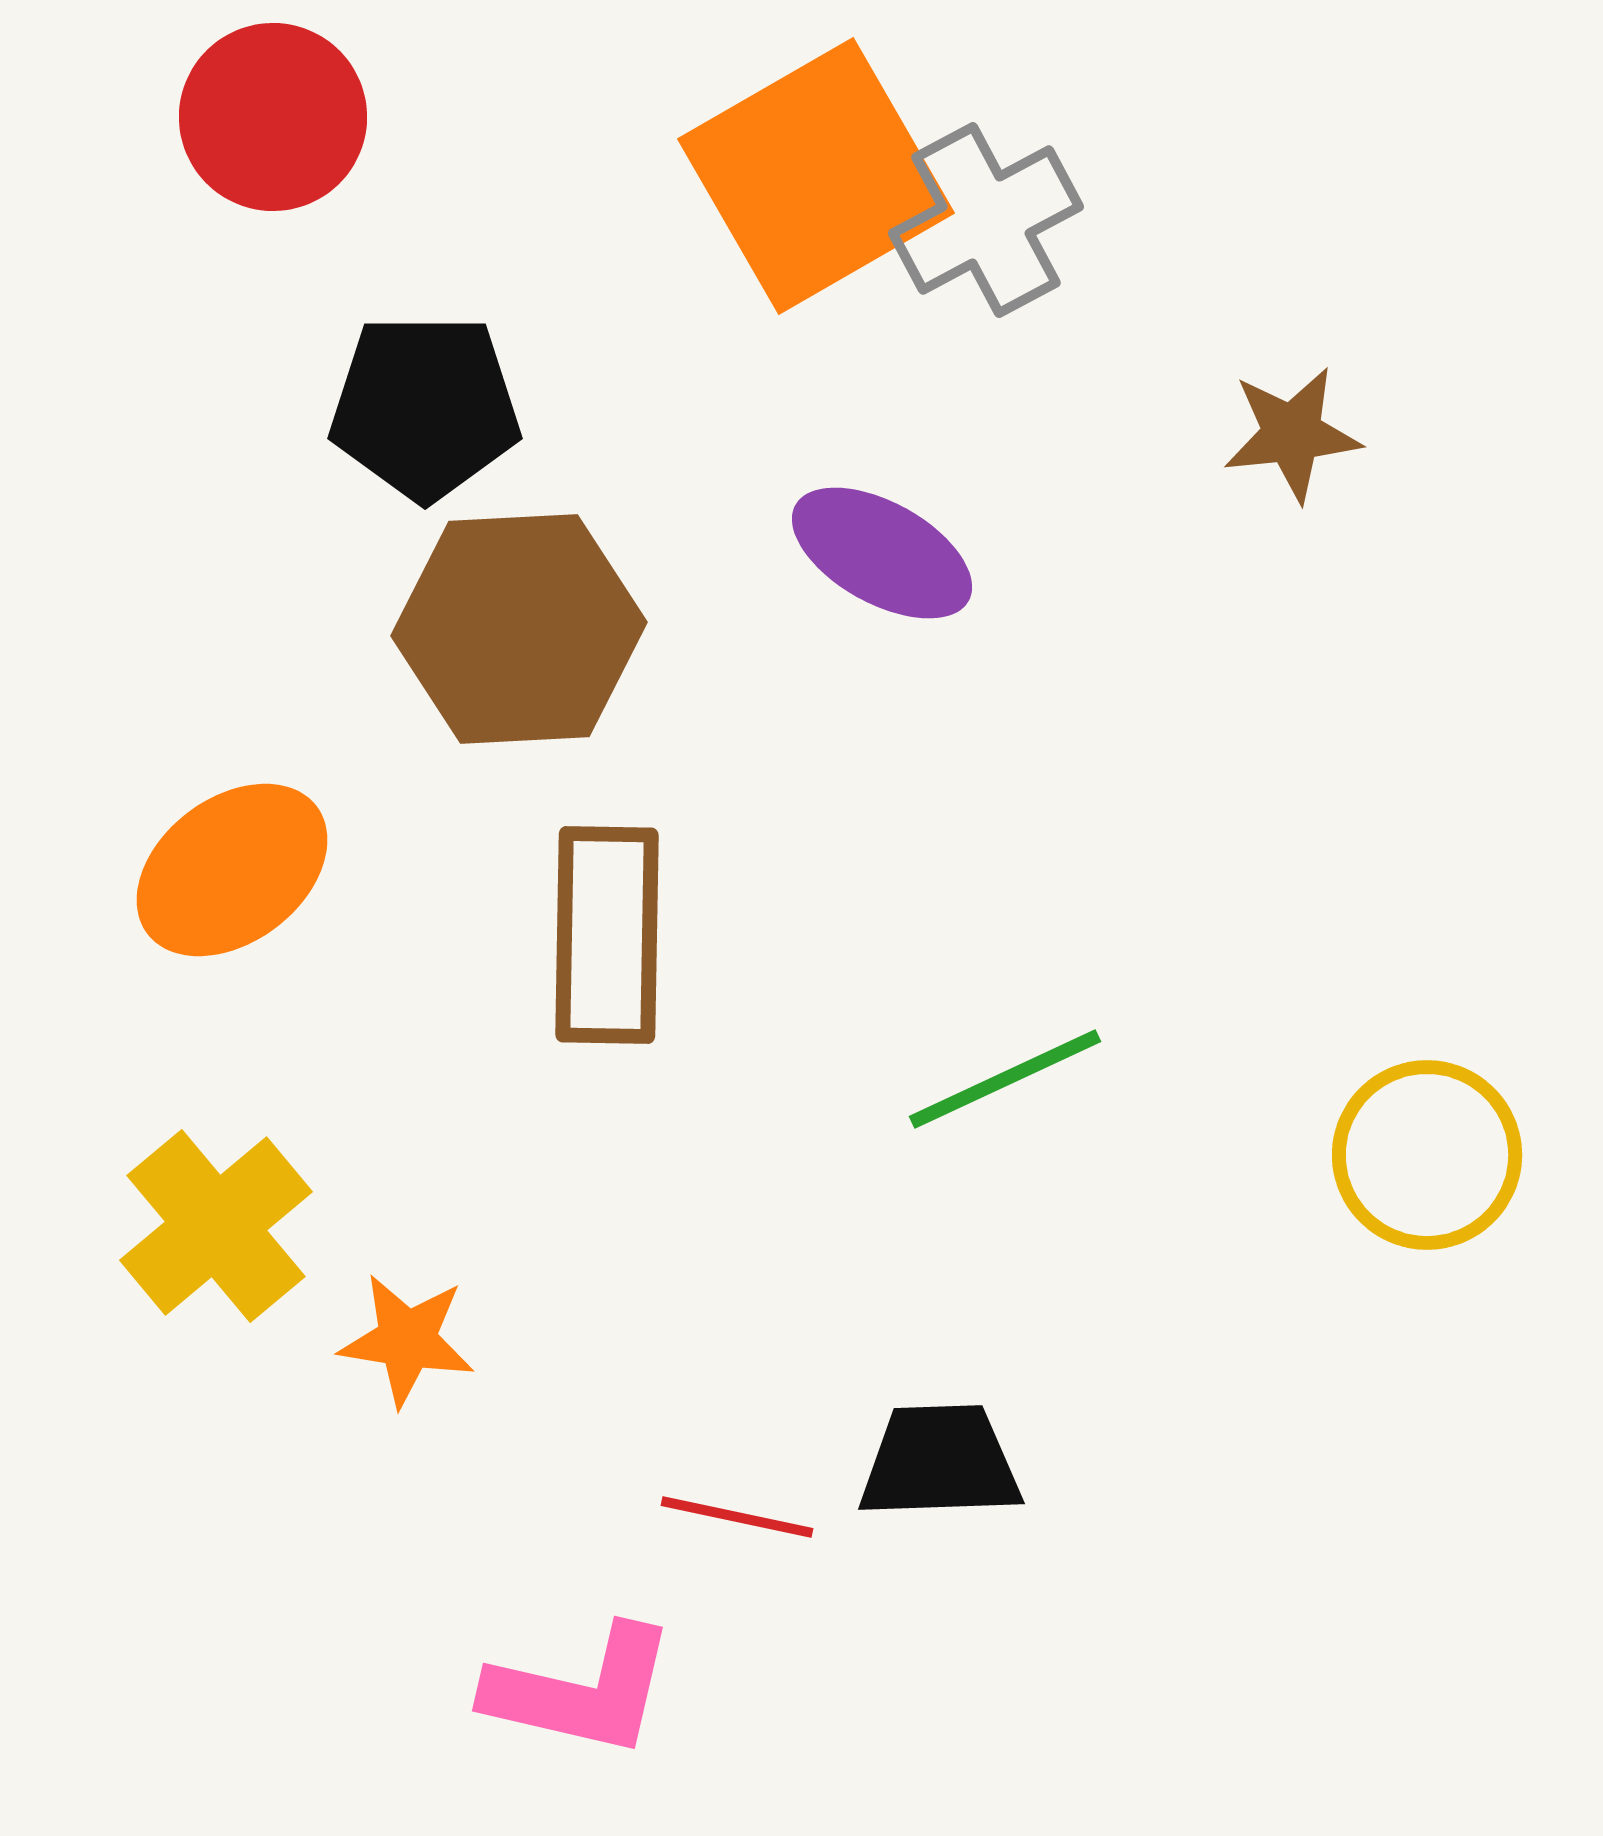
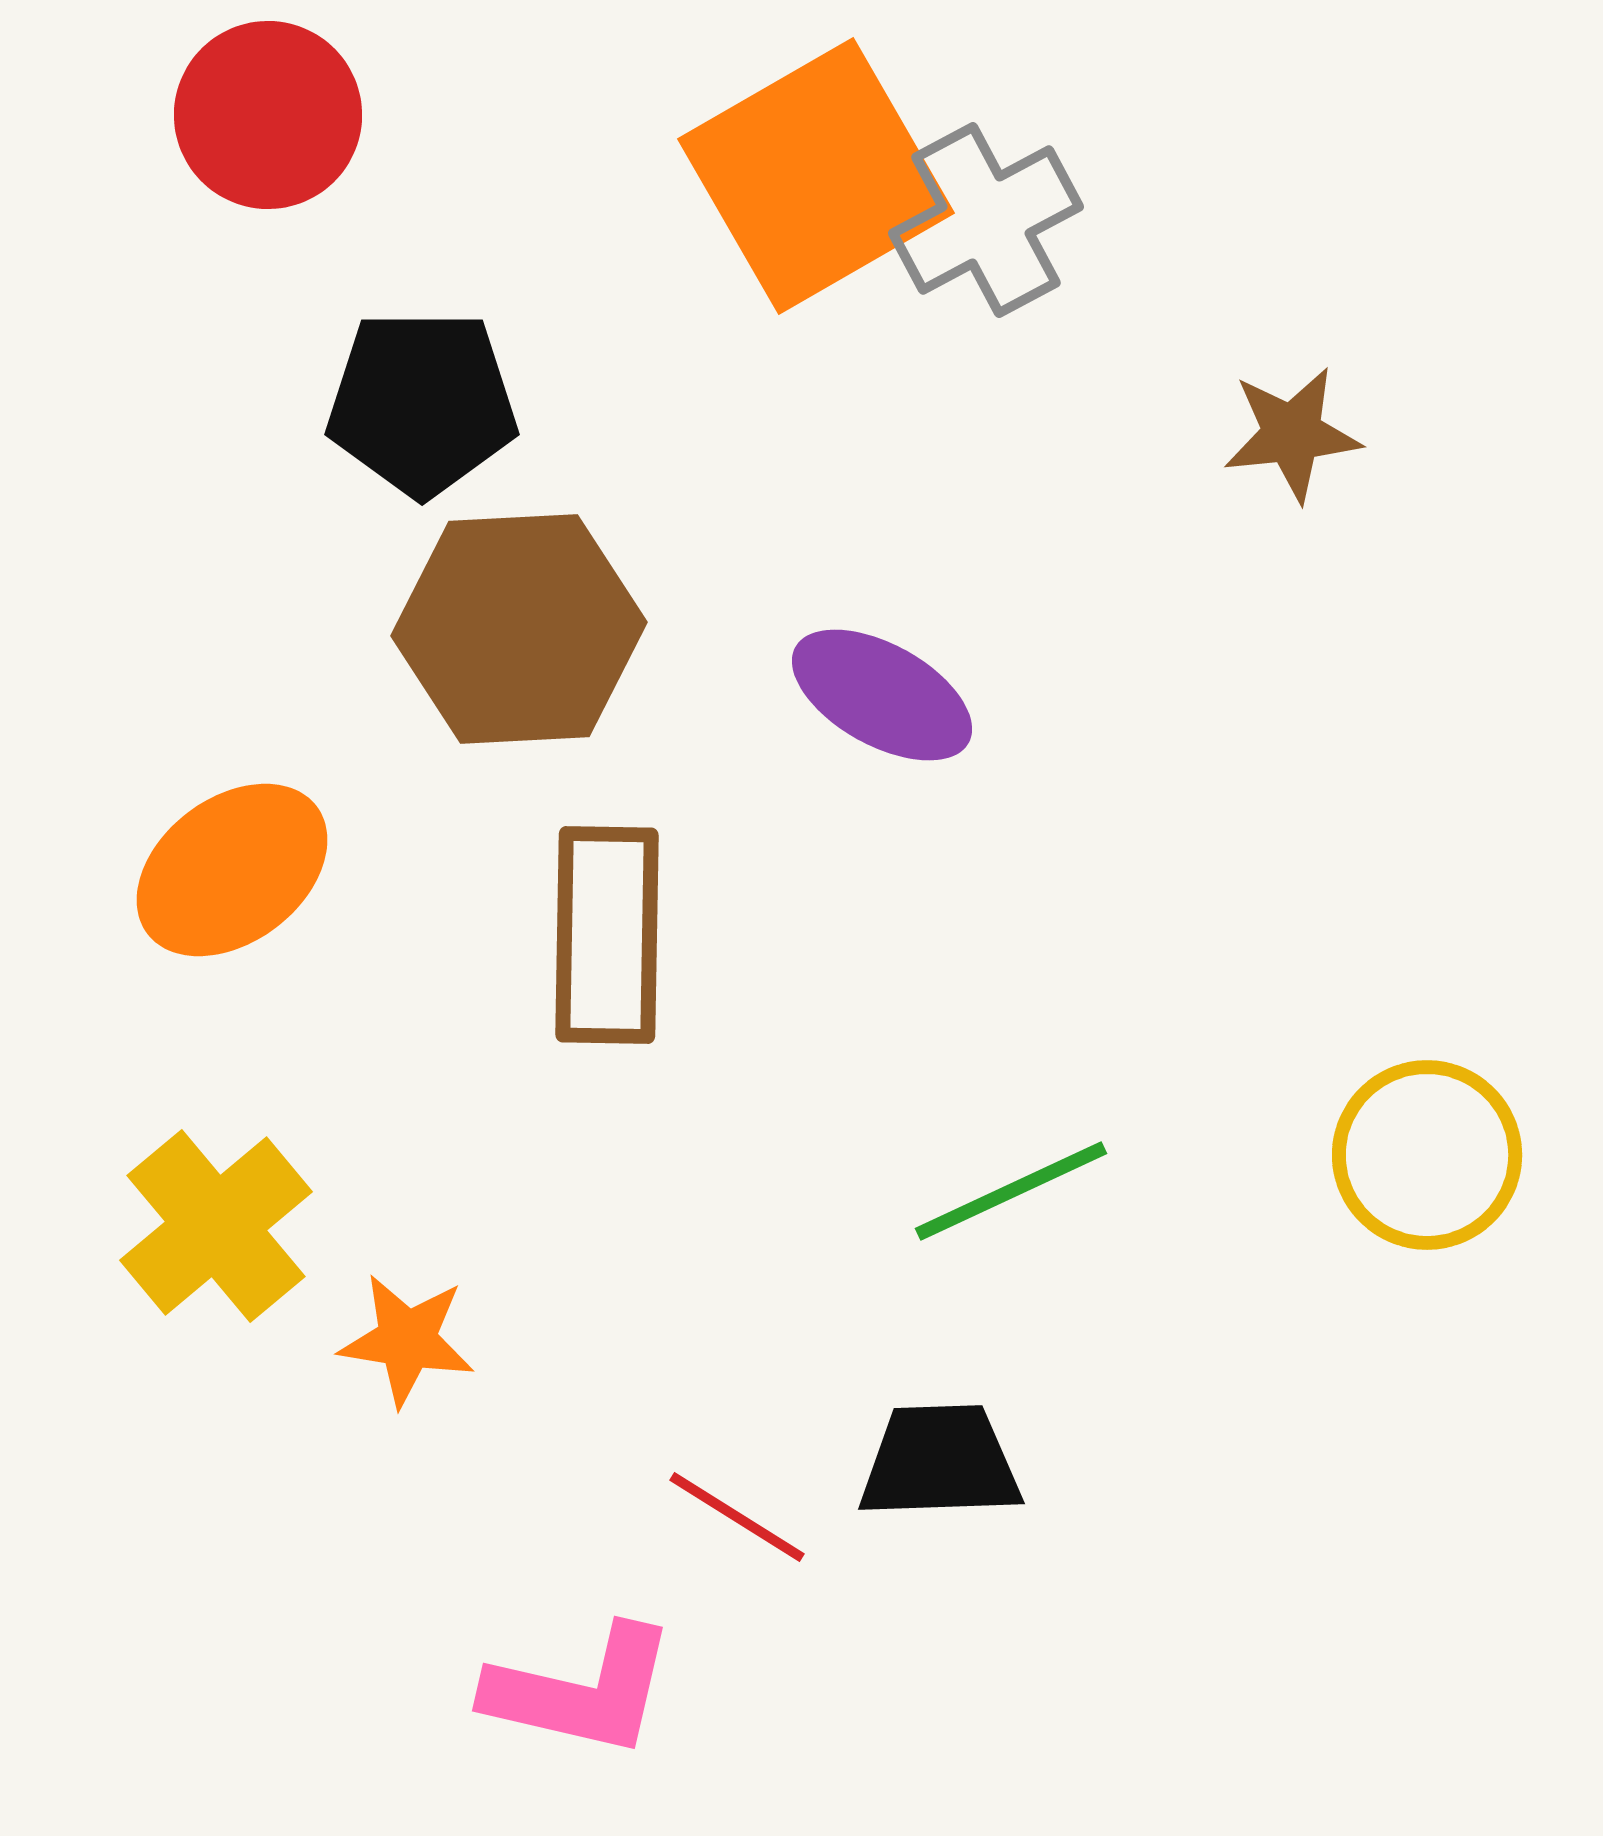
red circle: moved 5 px left, 2 px up
black pentagon: moved 3 px left, 4 px up
purple ellipse: moved 142 px down
green line: moved 6 px right, 112 px down
red line: rotated 20 degrees clockwise
